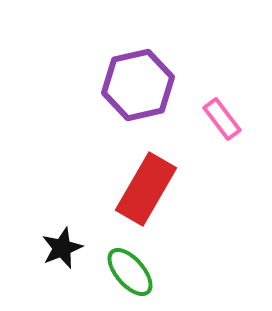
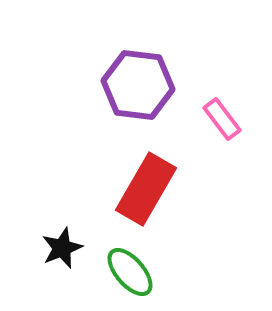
purple hexagon: rotated 20 degrees clockwise
